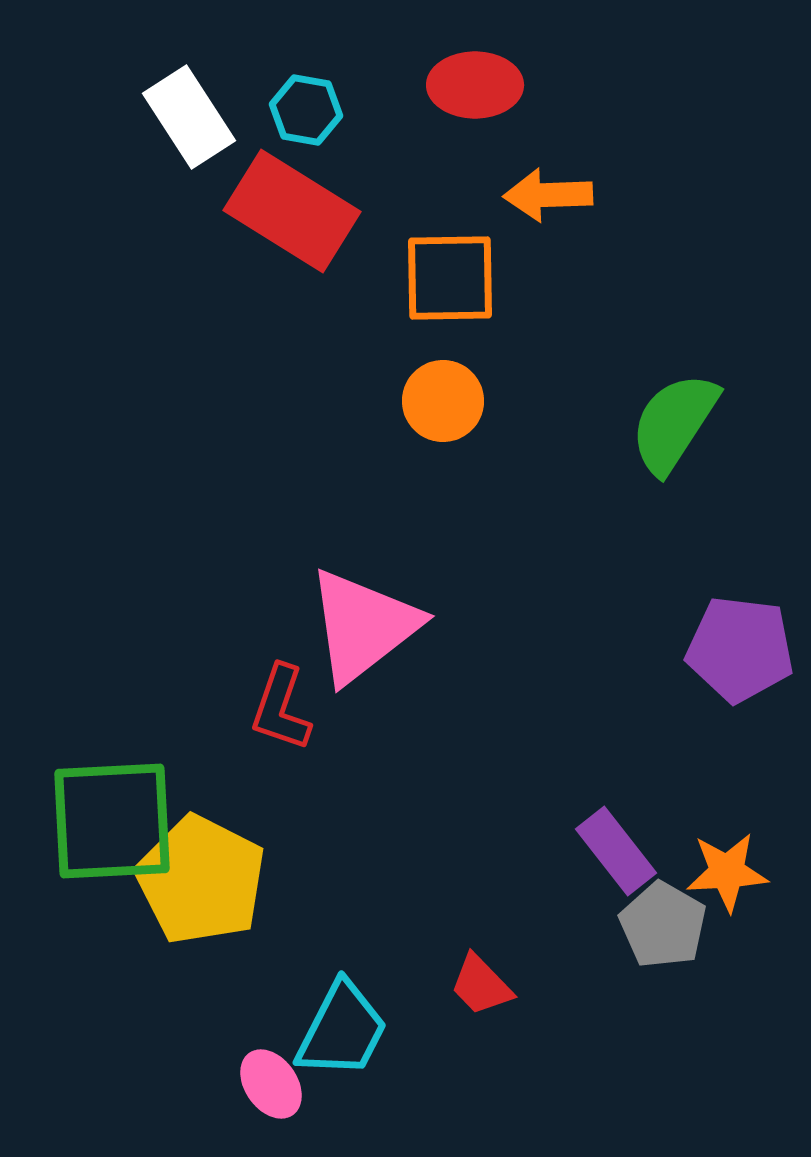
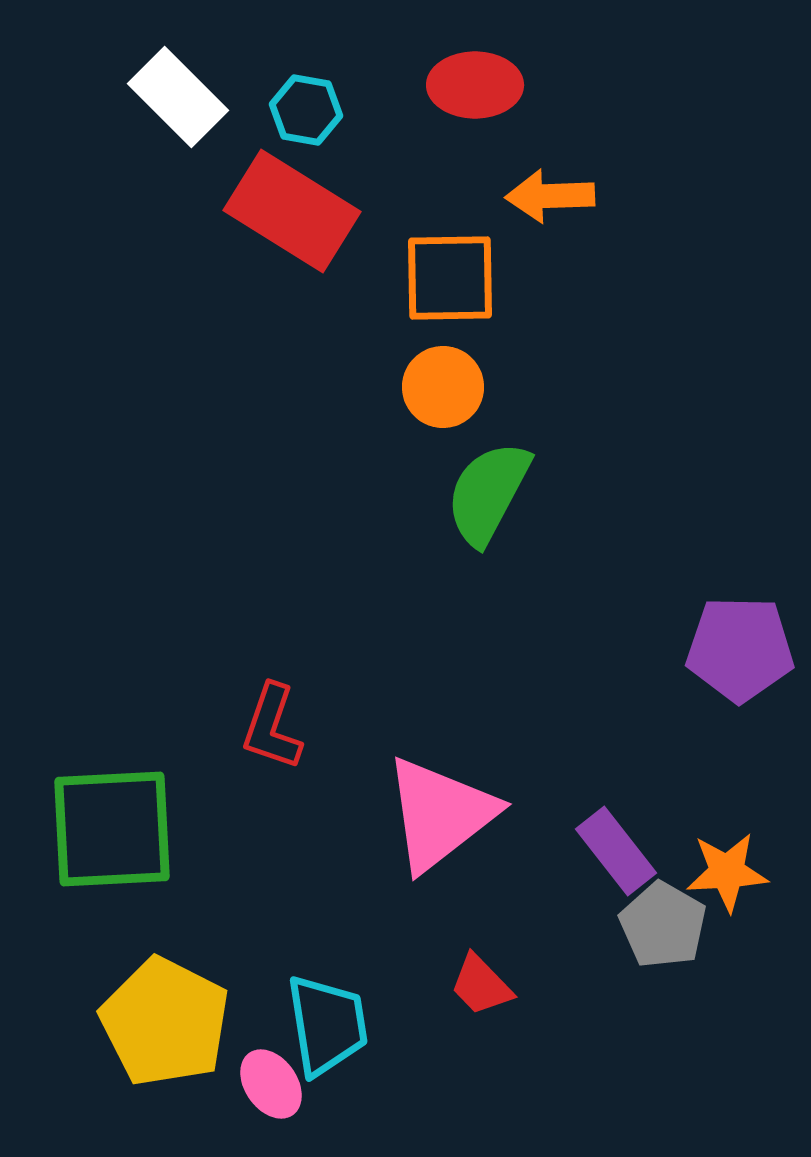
white rectangle: moved 11 px left, 20 px up; rotated 12 degrees counterclockwise
orange arrow: moved 2 px right, 1 px down
orange circle: moved 14 px up
green semicircle: moved 186 px left, 70 px down; rotated 5 degrees counterclockwise
pink triangle: moved 77 px right, 188 px down
purple pentagon: rotated 6 degrees counterclockwise
red L-shape: moved 9 px left, 19 px down
green square: moved 8 px down
yellow pentagon: moved 36 px left, 142 px down
cyan trapezoid: moved 15 px left, 5 px up; rotated 36 degrees counterclockwise
